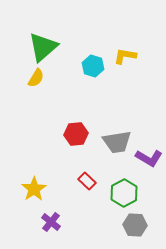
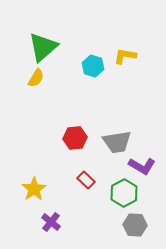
red hexagon: moved 1 px left, 4 px down
purple L-shape: moved 7 px left, 8 px down
red rectangle: moved 1 px left, 1 px up
